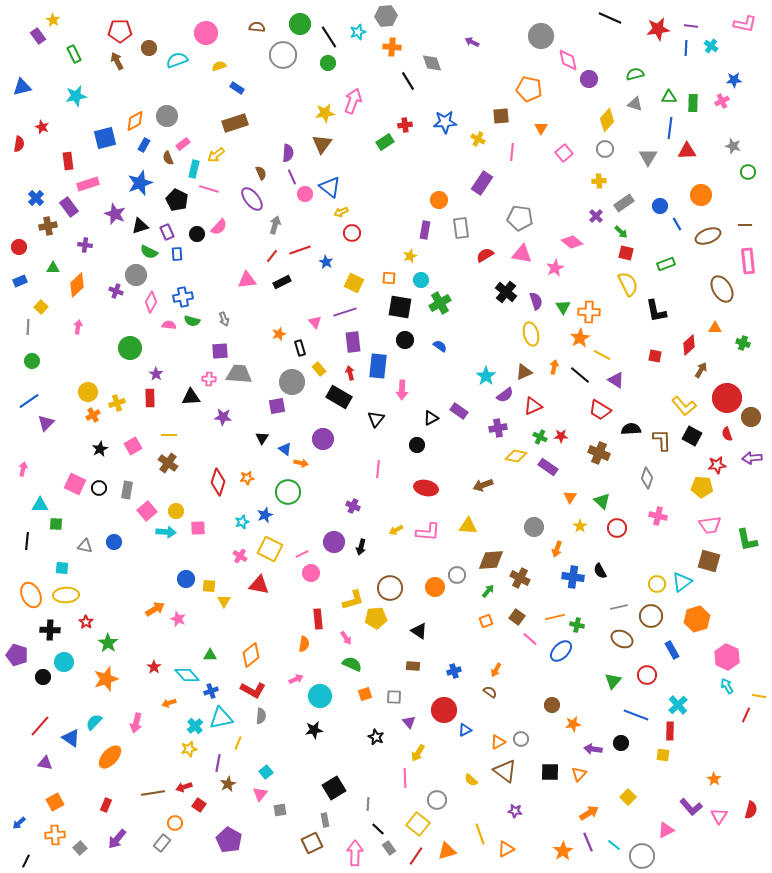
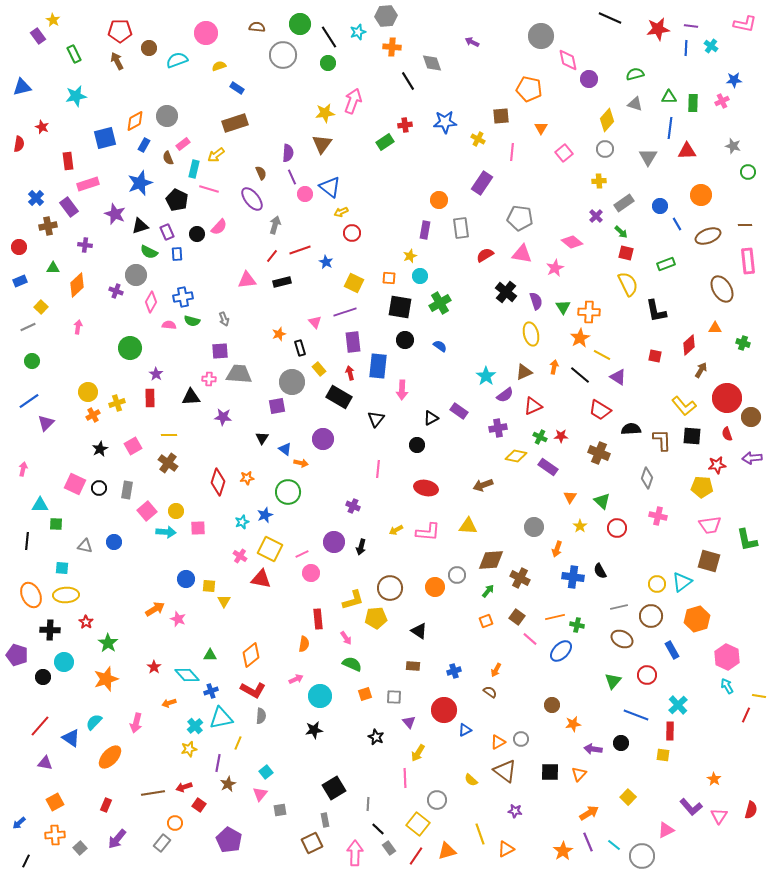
cyan circle at (421, 280): moved 1 px left, 4 px up
black rectangle at (282, 282): rotated 12 degrees clockwise
gray line at (28, 327): rotated 63 degrees clockwise
purple triangle at (616, 380): moved 2 px right, 3 px up
black square at (692, 436): rotated 24 degrees counterclockwise
red triangle at (259, 585): moved 2 px right, 6 px up
